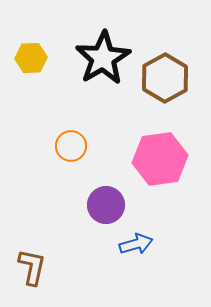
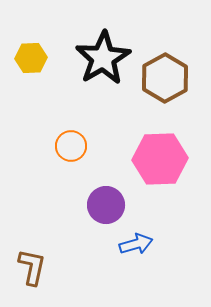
pink hexagon: rotated 6 degrees clockwise
